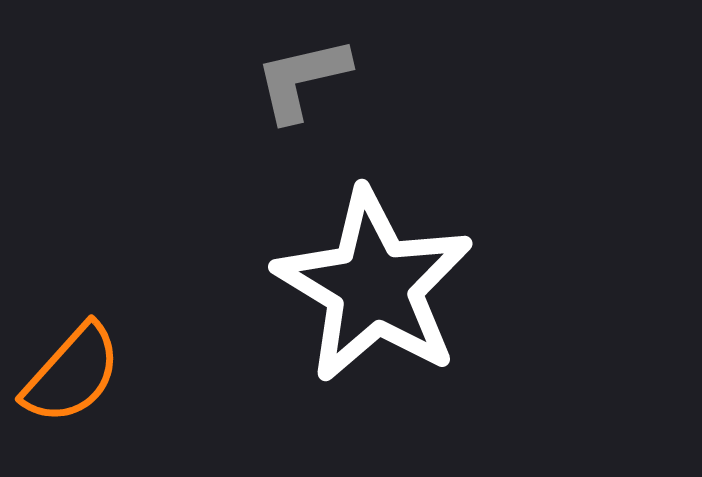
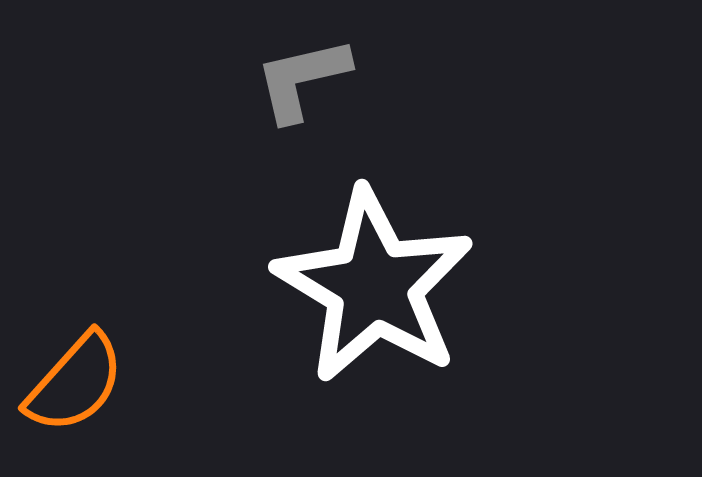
orange semicircle: moved 3 px right, 9 px down
